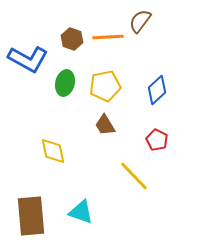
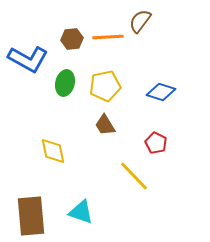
brown hexagon: rotated 25 degrees counterclockwise
blue diamond: moved 4 px right, 2 px down; rotated 60 degrees clockwise
red pentagon: moved 1 px left, 3 px down
